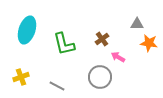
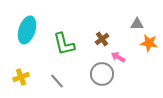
gray circle: moved 2 px right, 3 px up
gray line: moved 5 px up; rotated 21 degrees clockwise
